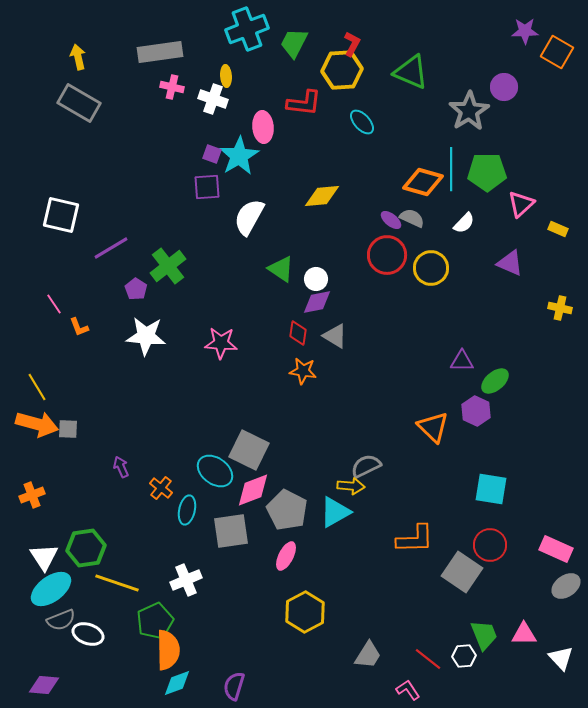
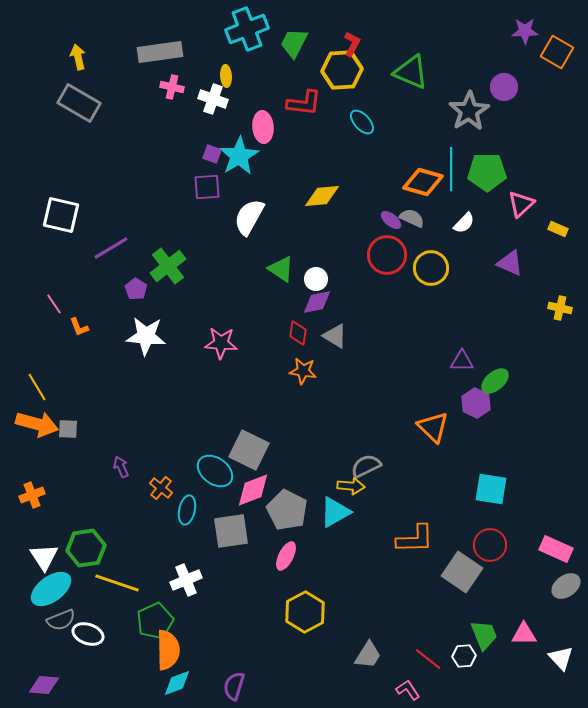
purple hexagon at (476, 411): moved 8 px up
